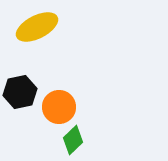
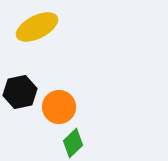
green diamond: moved 3 px down
